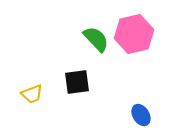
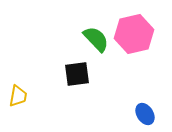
black square: moved 8 px up
yellow trapezoid: moved 14 px left, 2 px down; rotated 60 degrees counterclockwise
blue ellipse: moved 4 px right, 1 px up
